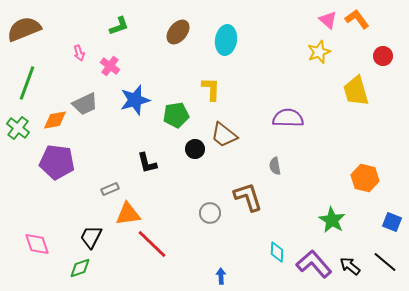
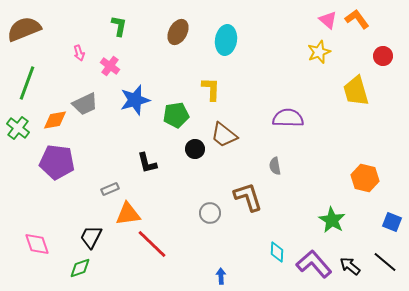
green L-shape: rotated 60 degrees counterclockwise
brown ellipse: rotated 10 degrees counterclockwise
